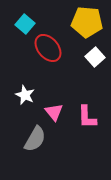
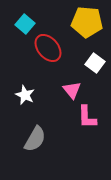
white square: moved 6 px down; rotated 12 degrees counterclockwise
pink triangle: moved 18 px right, 22 px up
